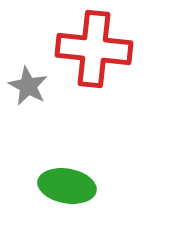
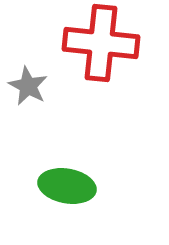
red cross: moved 7 px right, 6 px up
